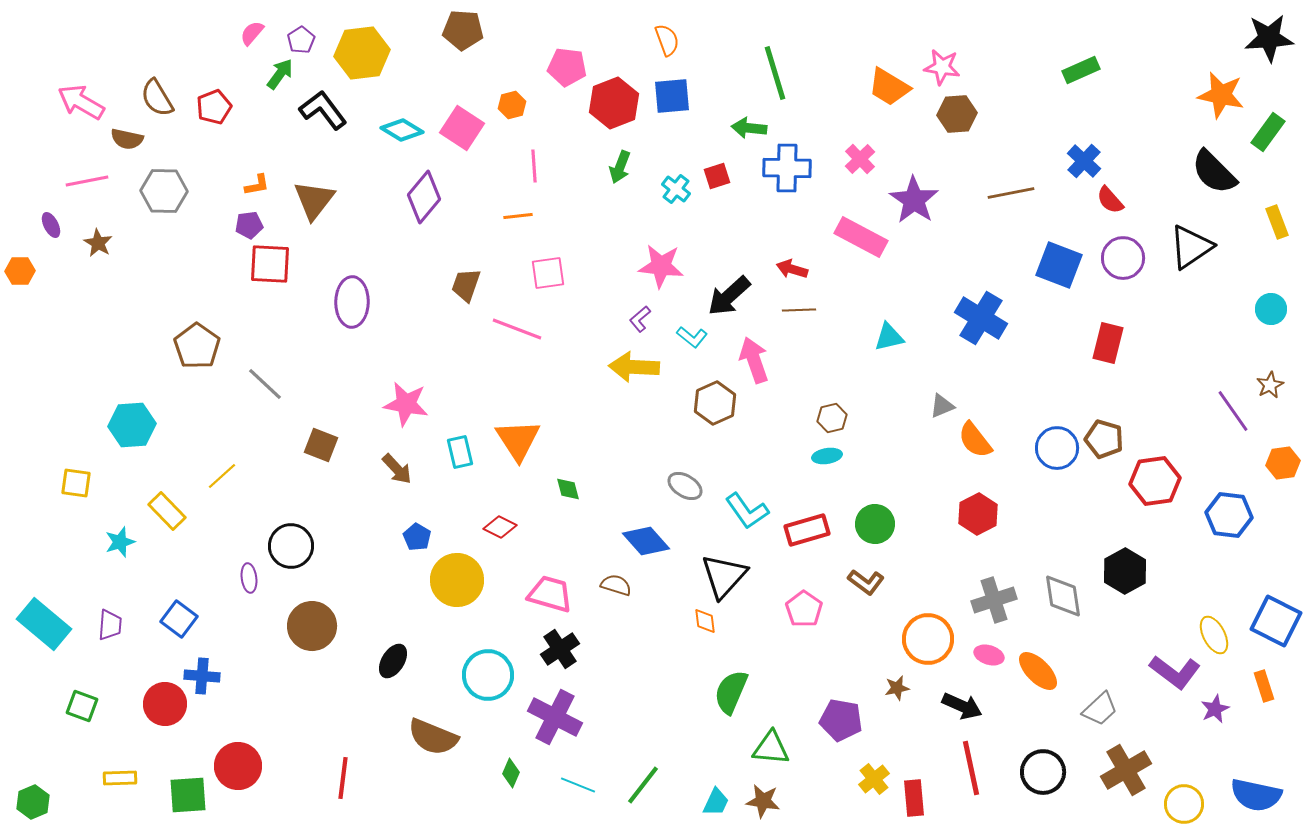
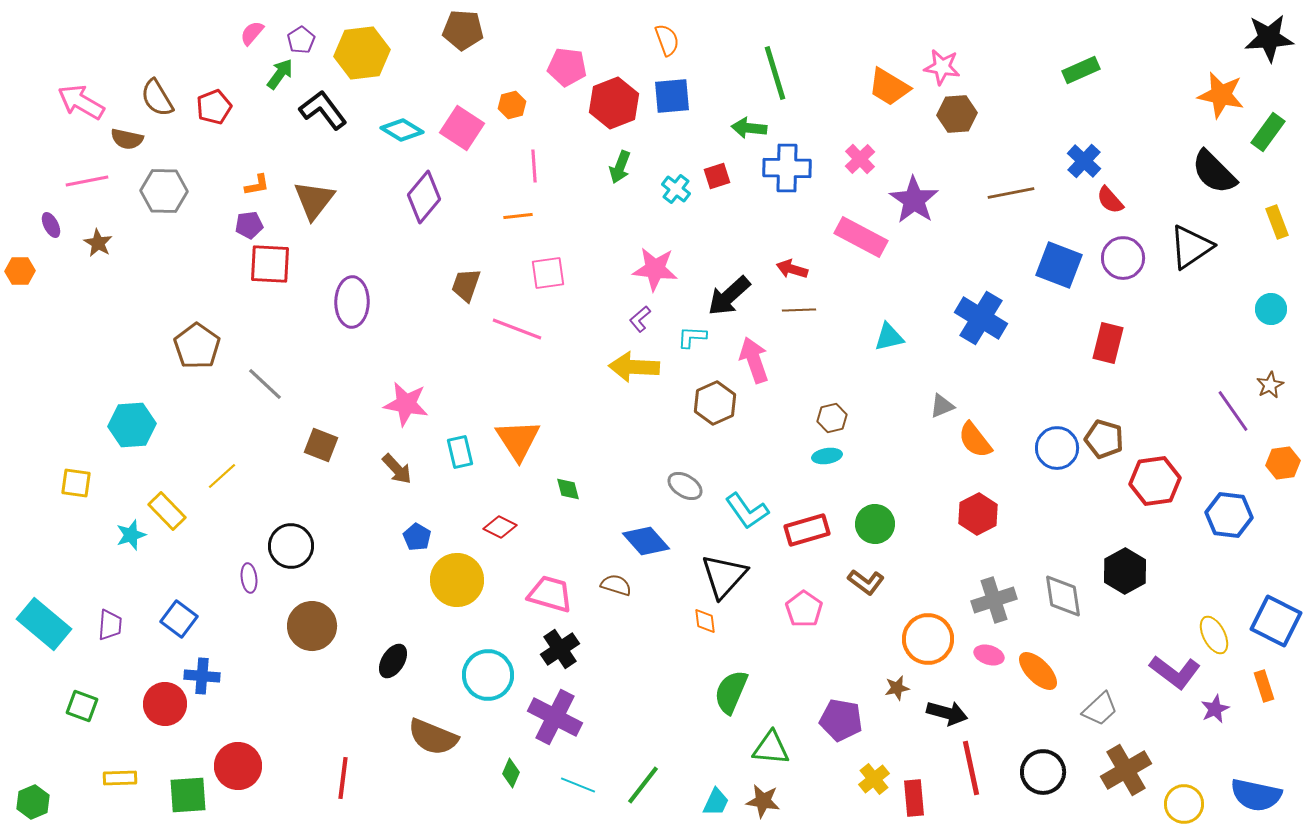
pink star at (661, 266): moved 6 px left, 3 px down
cyan L-shape at (692, 337): rotated 144 degrees clockwise
cyan star at (120, 542): moved 11 px right, 7 px up
black arrow at (962, 706): moved 15 px left, 7 px down; rotated 9 degrees counterclockwise
